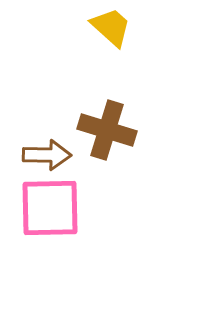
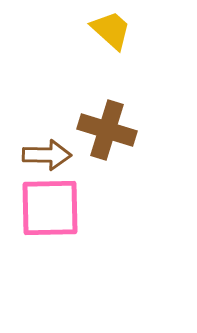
yellow trapezoid: moved 3 px down
